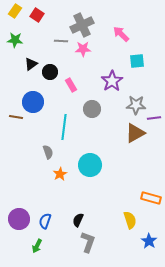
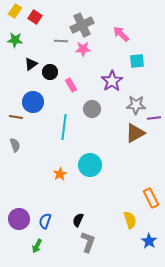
red square: moved 2 px left, 2 px down
gray semicircle: moved 33 px left, 7 px up
orange rectangle: rotated 48 degrees clockwise
